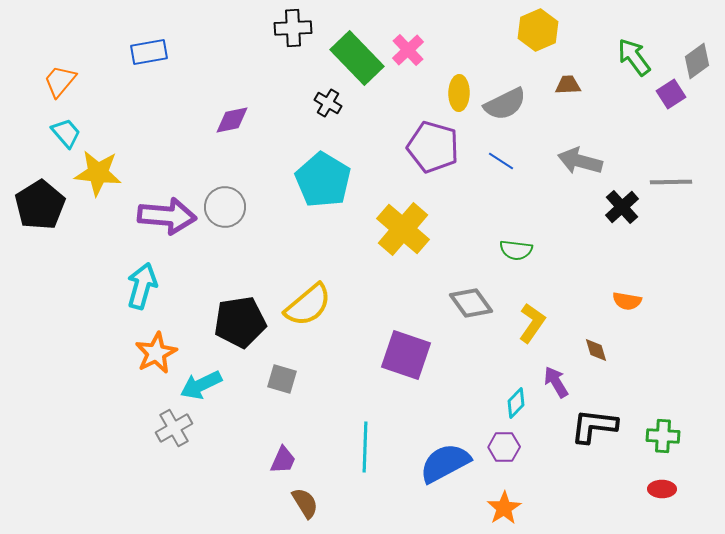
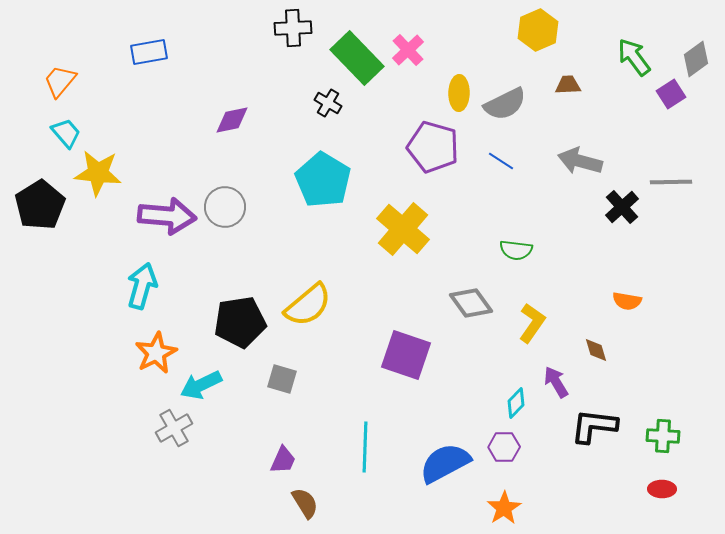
gray diamond at (697, 61): moved 1 px left, 2 px up
